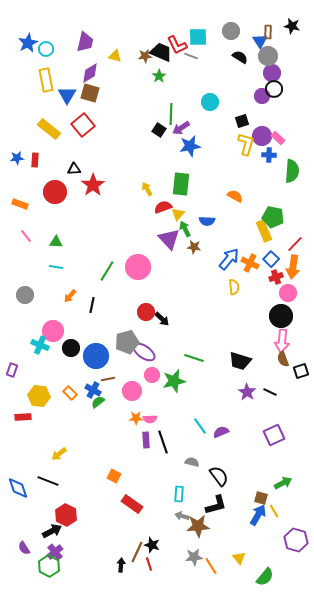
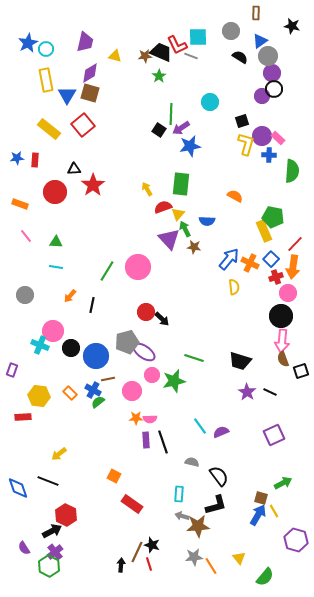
brown rectangle at (268, 32): moved 12 px left, 19 px up
blue triangle at (260, 41): rotated 28 degrees clockwise
